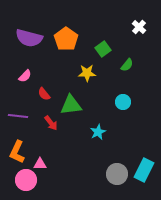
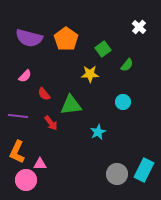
yellow star: moved 3 px right, 1 px down
